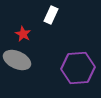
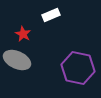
white rectangle: rotated 42 degrees clockwise
purple hexagon: rotated 16 degrees clockwise
